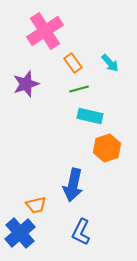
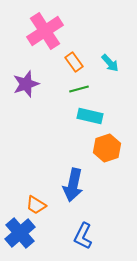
orange rectangle: moved 1 px right, 1 px up
orange trapezoid: rotated 45 degrees clockwise
blue L-shape: moved 2 px right, 4 px down
